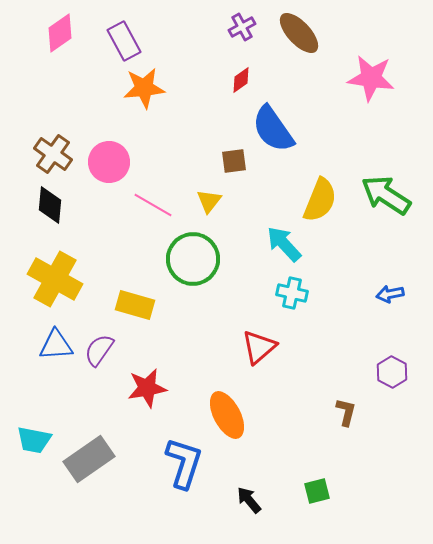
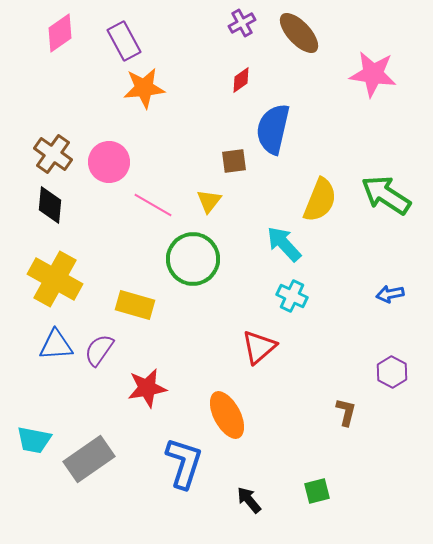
purple cross: moved 4 px up
pink star: moved 2 px right, 4 px up
blue semicircle: rotated 48 degrees clockwise
cyan cross: moved 3 px down; rotated 12 degrees clockwise
